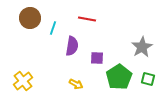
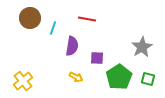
yellow arrow: moved 7 px up
